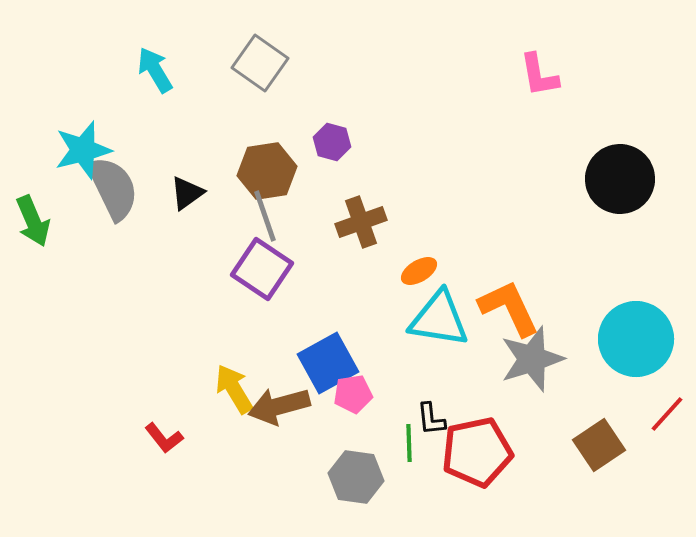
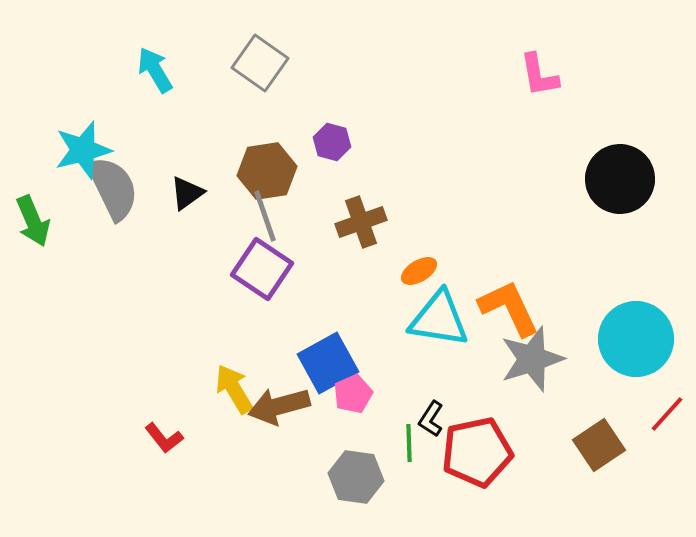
pink pentagon: rotated 15 degrees counterclockwise
black L-shape: rotated 39 degrees clockwise
